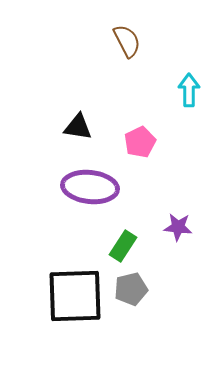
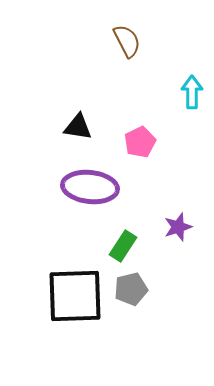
cyan arrow: moved 3 px right, 2 px down
purple star: rotated 24 degrees counterclockwise
